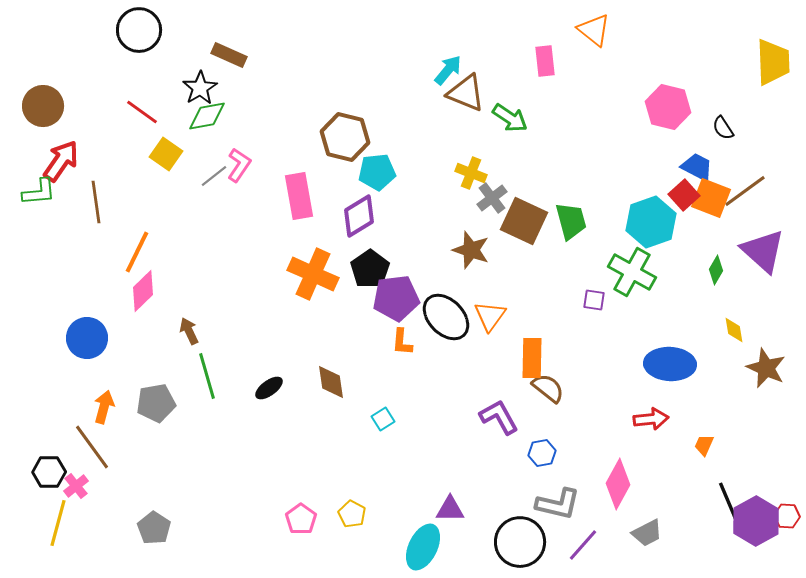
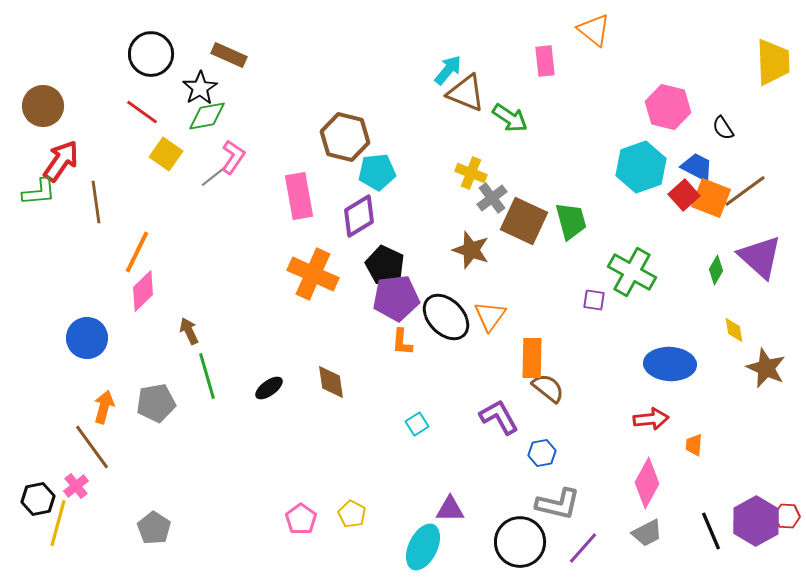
black circle at (139, 30): moved 12 px right, 24 px down
pink L-shape at (239, 165): moved 6 px left, 8 px up
cyan hexagon at (651, 222): moved 10 px left, 55 px up
purple triangle at (763, 251): moved 3 px left, 6 px down
black pentagon at (370, 269): moved 15 px right, 4 px up; rotated 12 degrees counterclockwise
cyan square at (383, 419): moved 34 px right, 5 px down
orange trapezoid at (704, 445): moved 10 px left; rotated 20 degrees counterclockwise
black hexagon at (49, 472): moved 11 px left, 27 px down; rotated 12 degrees counterclockwise
pink diamond at (618, 484): moved 29 px right, 1 px up
black line at (728, 501): moved 17 px left, 30 px down
purple line at (583, 545): moved 3 px down
